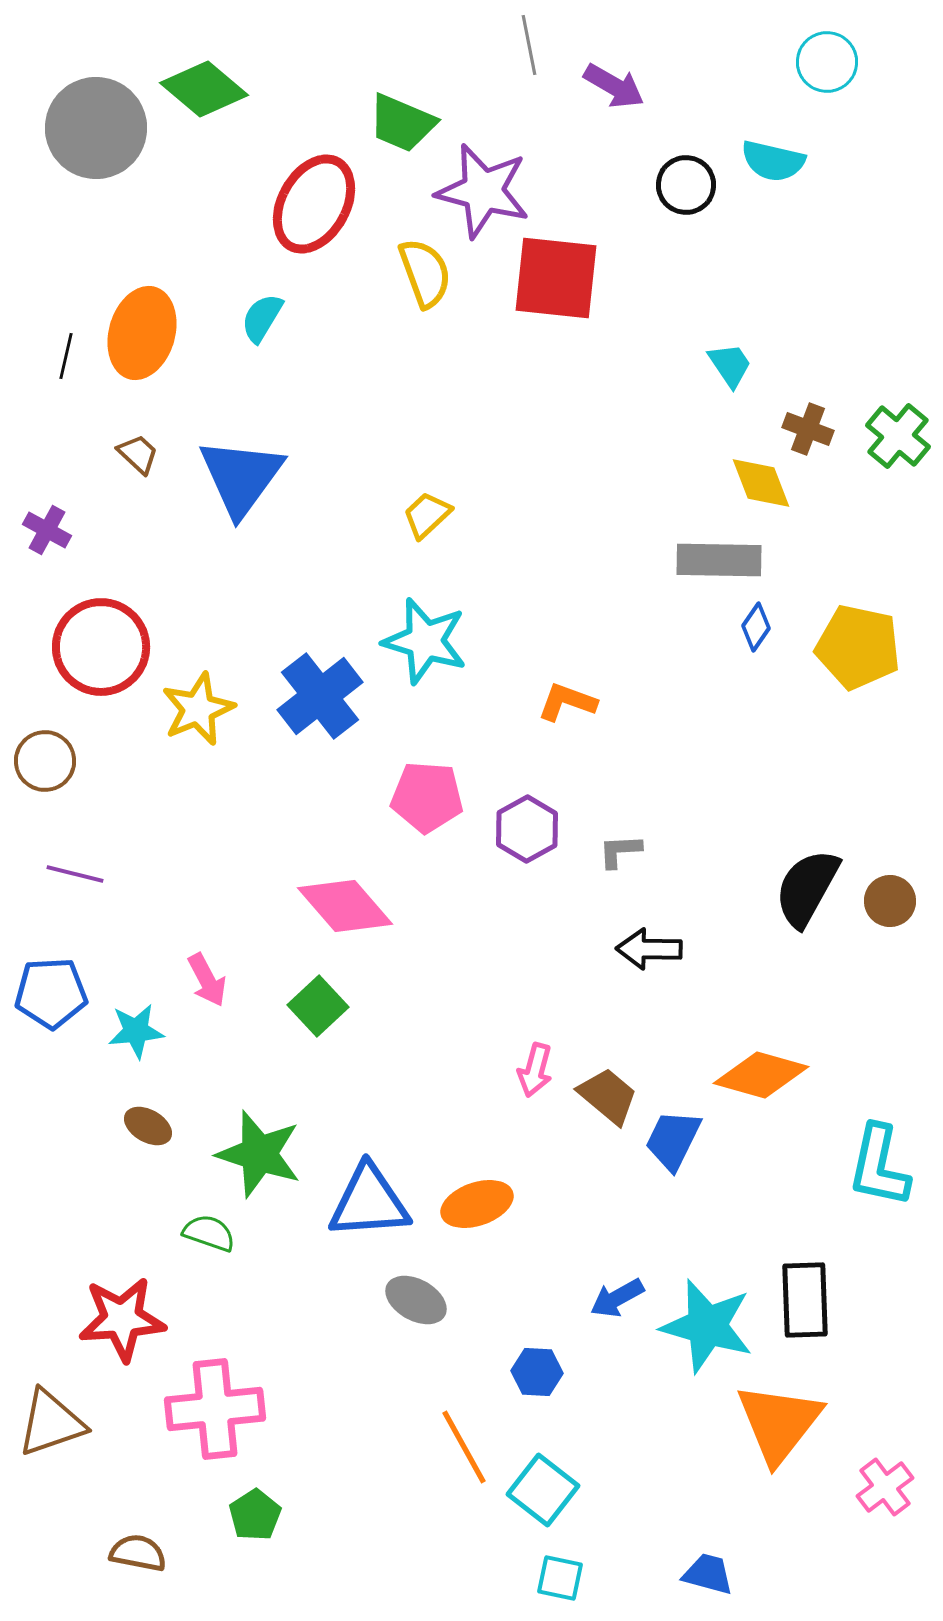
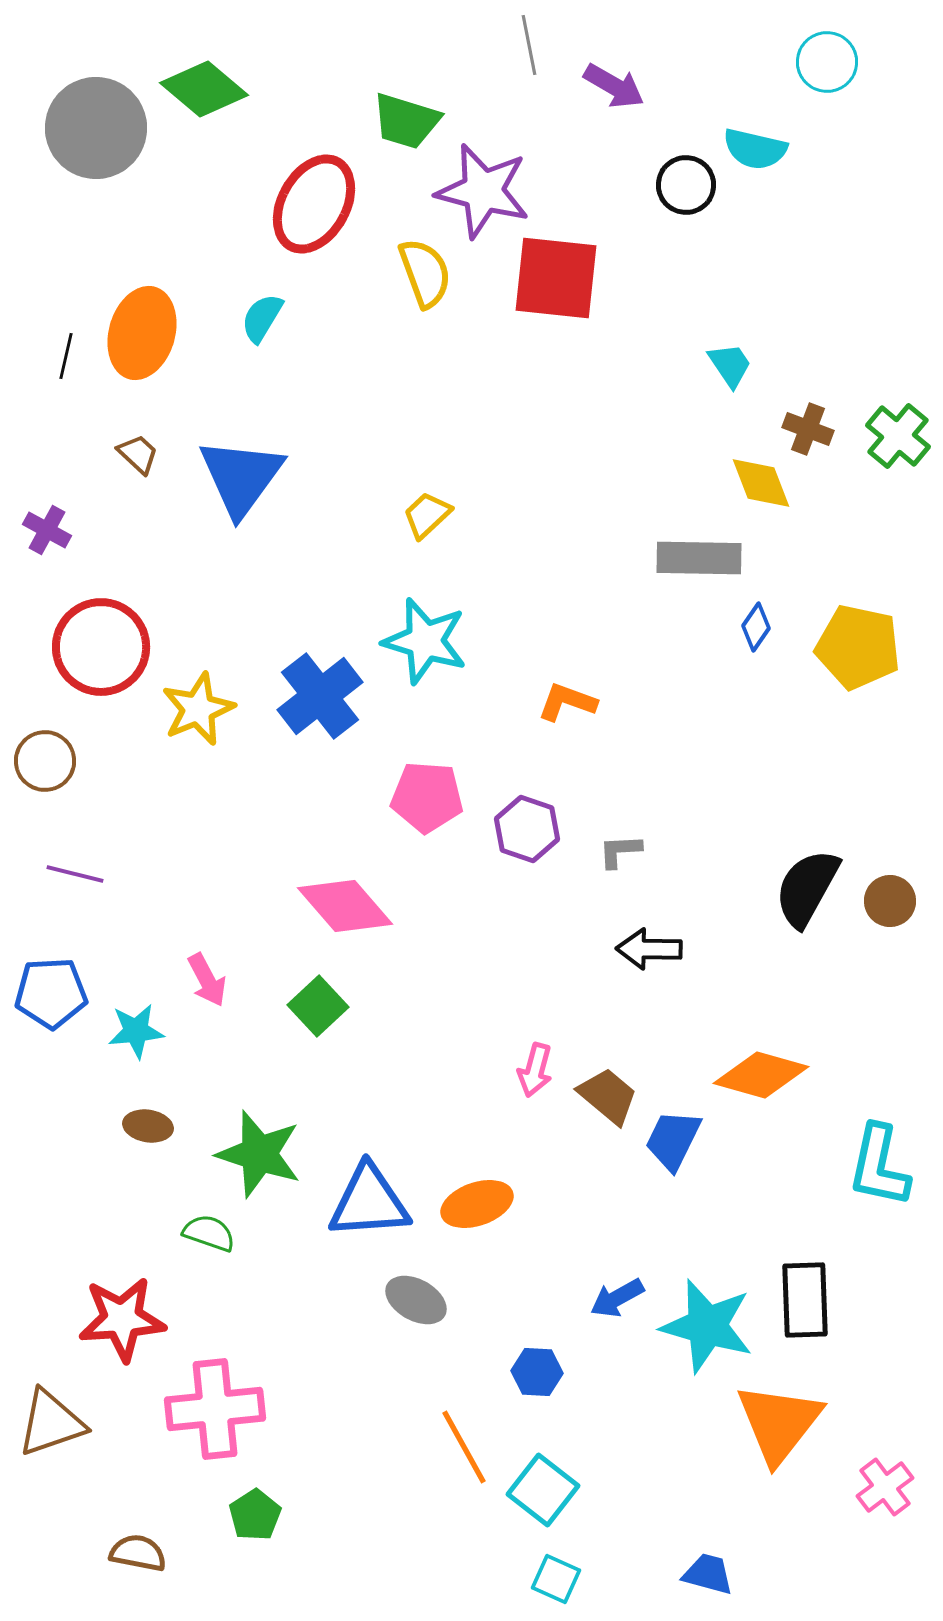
green trapezoid at (402, 123): moved 4 px right, 2 px up; rotated 6 degrees counterclockwise
cyan semicircle at (773, 161): moved 18 px left, 12 px up
gray rectangle at (719, 560): moved 20 px left, 2 px up
purple hexagon at (527, 829): rotated 12 degrees counterclockwise
brown ellipse at (148, 1126): rotated 21 degrees counterclockwise
cyan square at (560, 1578): moved 4 px left, 1 px down; rotated 12 degrees clockwise
